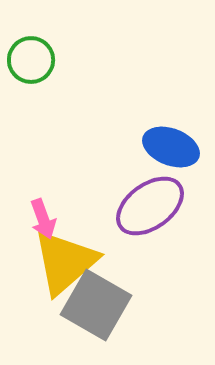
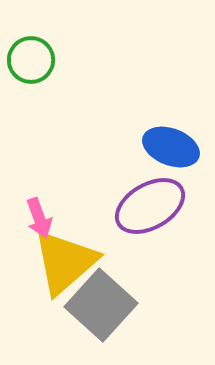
purple ellipse: rotated 6 degrees clockwise
pink arrow: moved 4 px left, 1 px up
gray square: moved 5 px right; rotated 12 degrees clockwise
